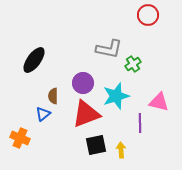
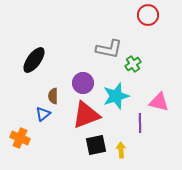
red triangle: moved 1 px down
